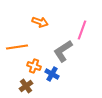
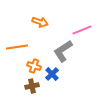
pink line: rotated 48 degrees clockwise
blue cross: rotated 16 degrees clockwise
brown cross: moved 6 px right; rotated 24 degrees clockwise
